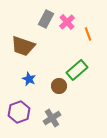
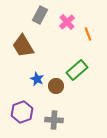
gray rectangle: moved 6 px left, 4 px up
brown trapezoid: rotated 40 degrees clockwise
blue star: moved 8 px right
brown circle: moved 3 px left
purple hexagon: moved 3 px right
gray cross: moved 2 px right, 2 px down; rotated 36 degrees clockwise
